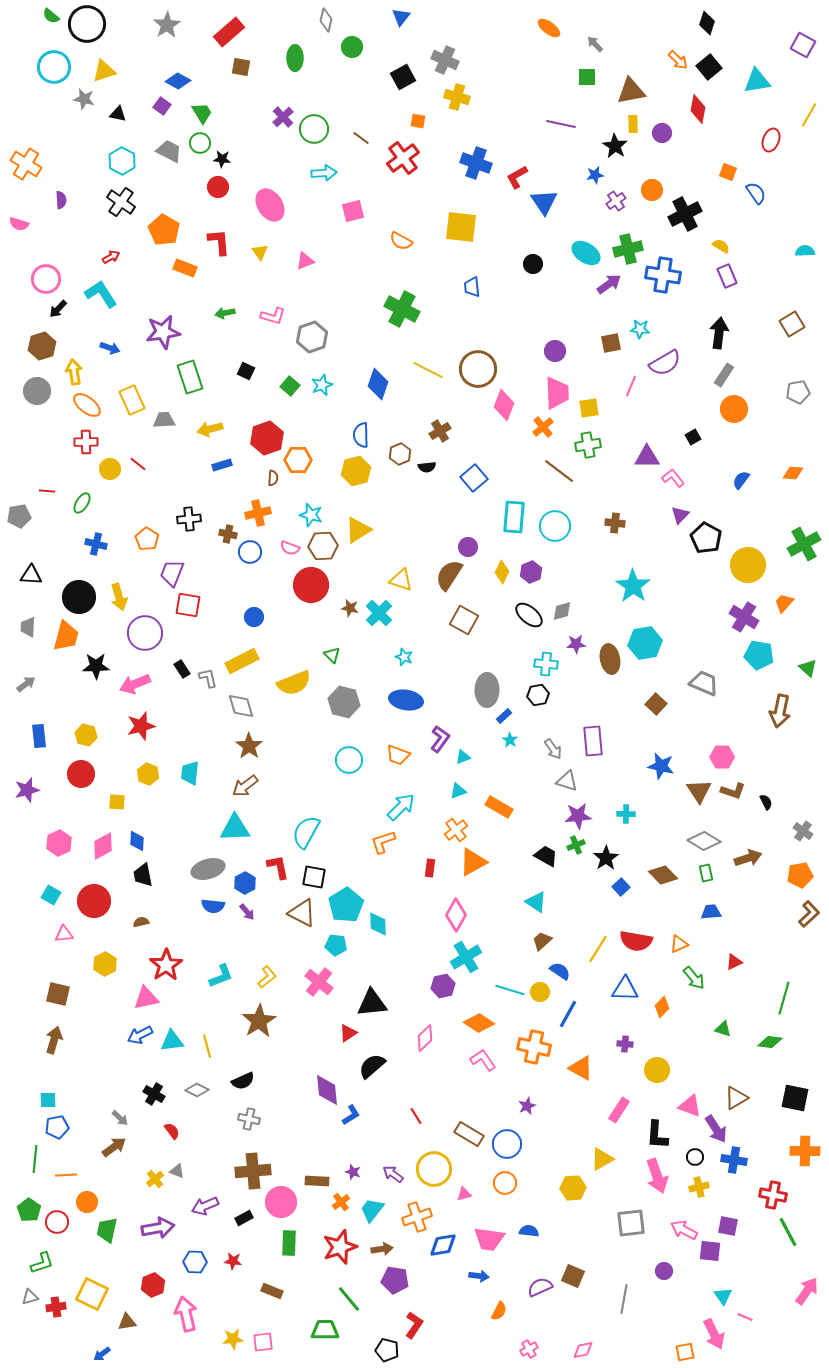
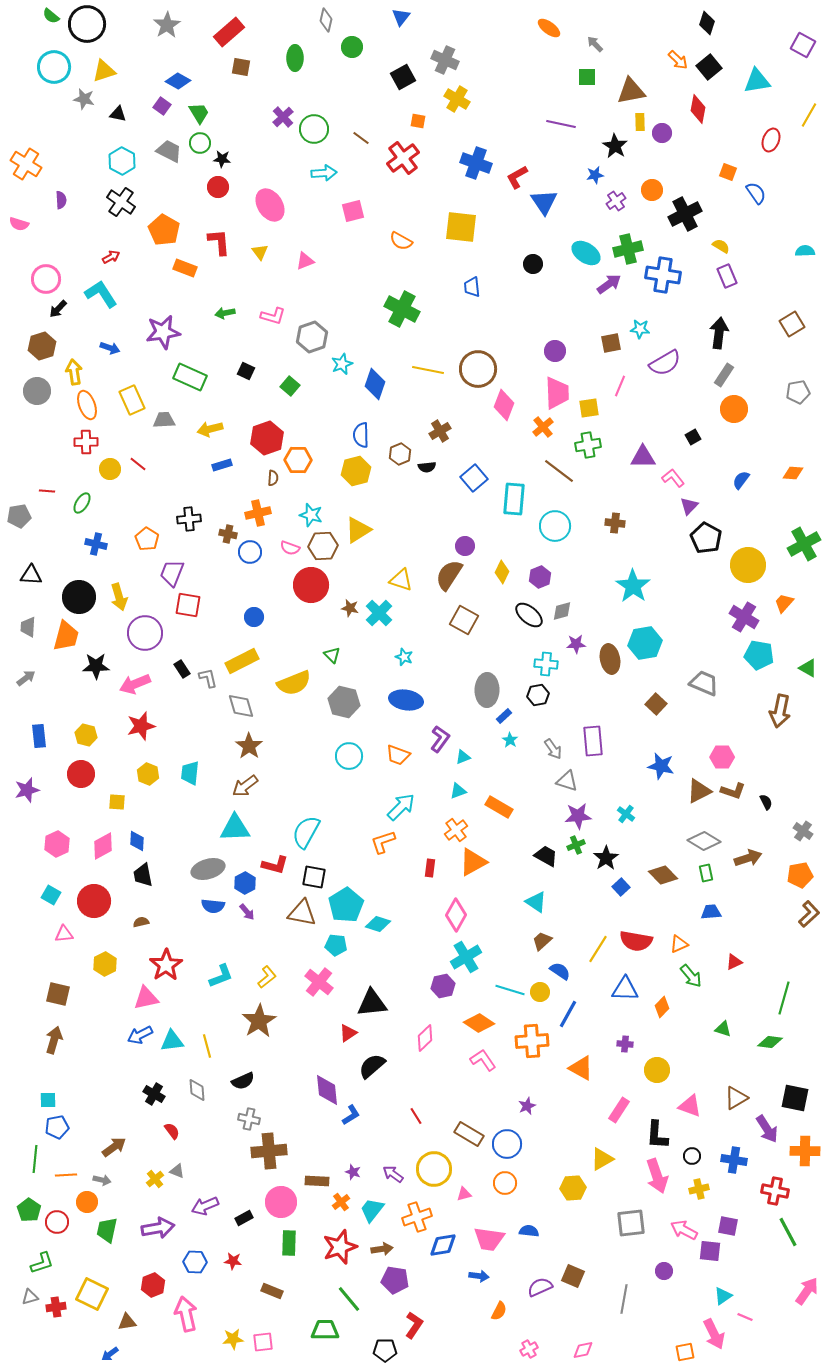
yellow cross at (457, 97): moved 2 px down; rotated 15 degrees clockwise
green trapezoid at (202, 113): moved 3 px left
yellow rectangle at (633, 124): moved 7 px right, 2 px up
yellow line at (428, 370): rotated 16 degrees counterclockwise
green rectangle at (190, 377): rotated 48 degrees counterclockwise
blue diamond at (378, 384): moved 3 px left
cyan star at (322, 385): moved 20 px right, 21 px up
pink line at (631, 386): moved 11 px left
orange ellipse at (87, 405): rotated 32 degrees clockwise
purple triangle at (647, 457): moved 4 px left
purple triangle at (680, 515): moved 9 px right, 9 px up
cyan rectangle at (514, 517): moved 18 px up
purple circle at (468, 547): moved 3 px left, 1 px up
purple hexagon at (531, 572): moved 9 px right, 5 px down
green triangle at (808, 668): rotated 12 degrees counterclockwise
gray arrow at (26, 684): moved 6 px up
cyan circle at (349, 760): moved 4 px up
brown triangle at (699, 791): rotated 36 degrees clockwise
cyan cross at (626, 814): rotated 36 degrees clockwise
pink hexagon at (59, 843): moved 2 px left, 1 px down
red L-shape at (278, 867): moved 3 px left, 2 px up; rotated 116 degrees clockwise
brown triangle at (302, 913): rotated 16 degrees counterclockwise
cyan diamond at (378, 924): rotated 70 degrees counterclockwise
green arrow at (694, 978): moved 3 px left, 2 px up
orange cross at (534, 1047): moved 2 px left, 6 px up; rotated 16 degrees counterclockwise
gray diamond at (197, 1090): rotated 60 degrees clockwise
gray arrow at (120, 1118): moved 18 px left, 62 px down; rotated 30 degrees counterclockwise
purple arrow at (716, 1129): moved 51 px right
black circle at (695, 1157): moved 3 px left, 1 px up
brown cross at (253, 1171): moved 16 px right, 20 px up
yellow cross at (699, 1187): moved 2 px down
red cross at (773, 1195): moved 2 px right, 4 px up
cyan triangle at (723, 1296): rotated 30 degrees clockwise
black pentagon at (387, 1350): moved 2 px left; rotated 15 degrees counterclockwise
blue arrow at (102, 1354): moved 8 px right
